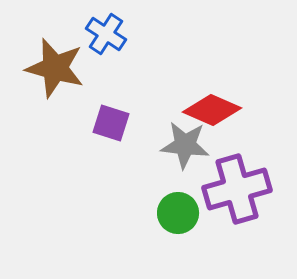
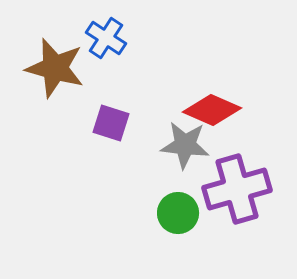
blue cross: moved 4 px down
